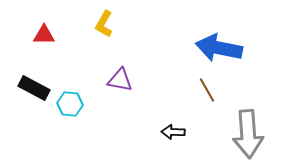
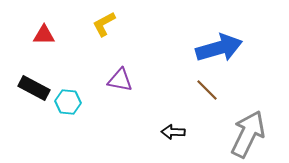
yellow L-shape: rotated 32 degrees clockwise
blue arrow: rotated 153 degrees clockwise
brown line: rotated 15 degrees counterclockwise
cyan hexagon: moved 2 px left, 2 px up
gray arrow: rotated 150 degrees counterclockwise
